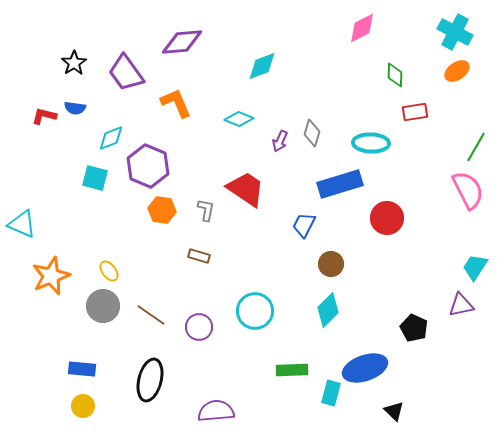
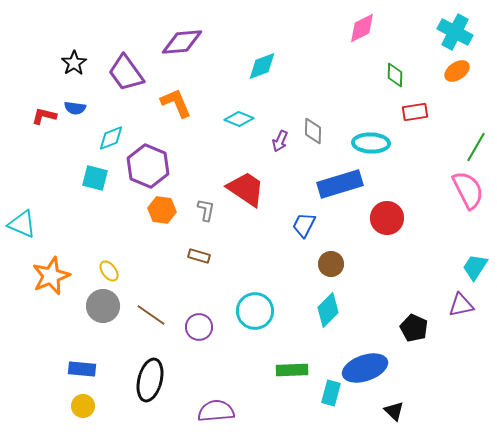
gray diamond at (312, 133): moved 1 px right, 2 px up; rotated 16 degrees counterclockwise
